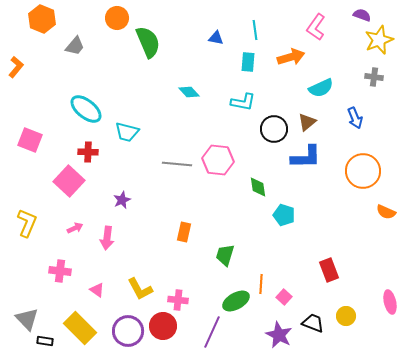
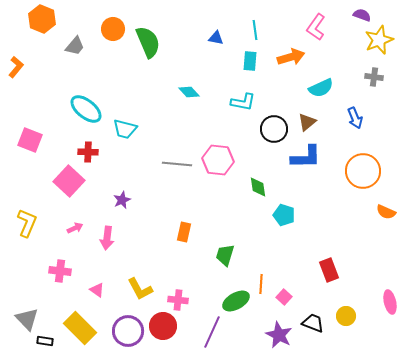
orange circle at (117, 18): moved 4 px left, 11 px down
cyan rectangle at (248, 62): moved 2 px right, 1 px up
cyan trapezoid at (127, 132): moved 2 px left, 3 px up
